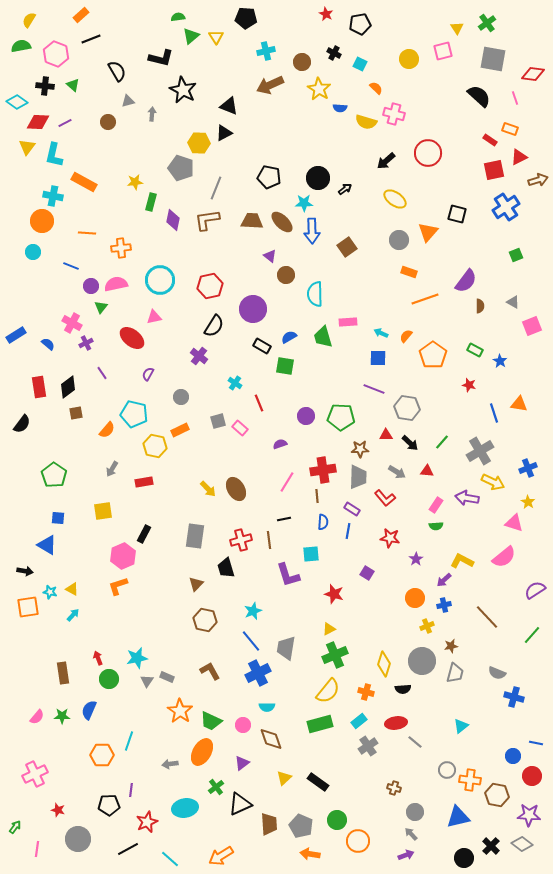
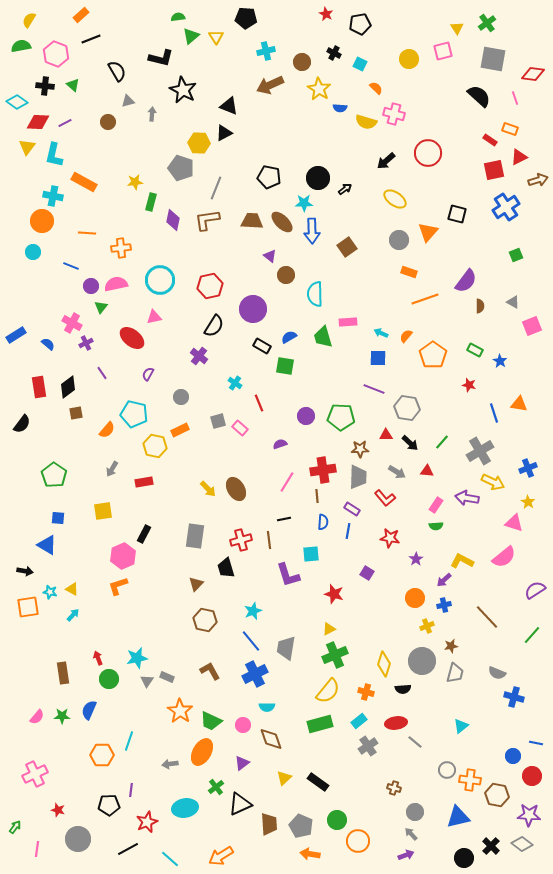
blue cross at (258, 673): moved 3 px left, 1 px down
